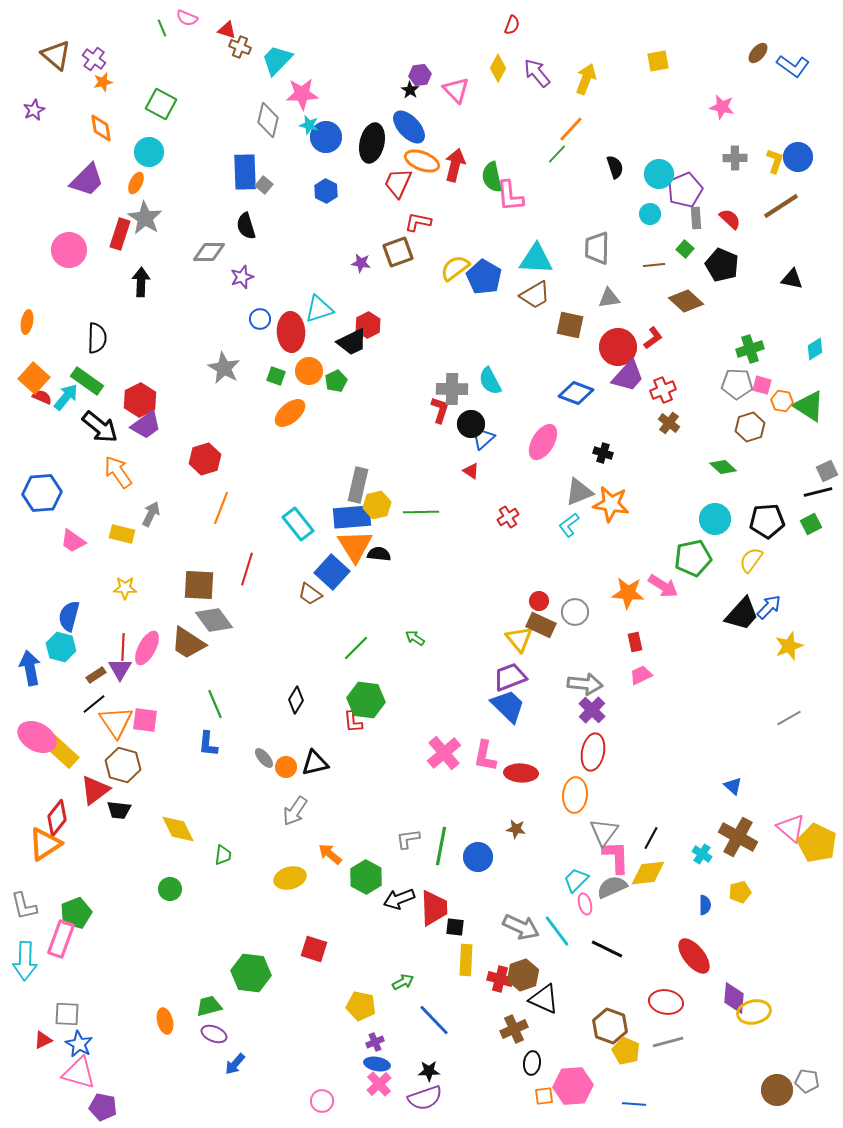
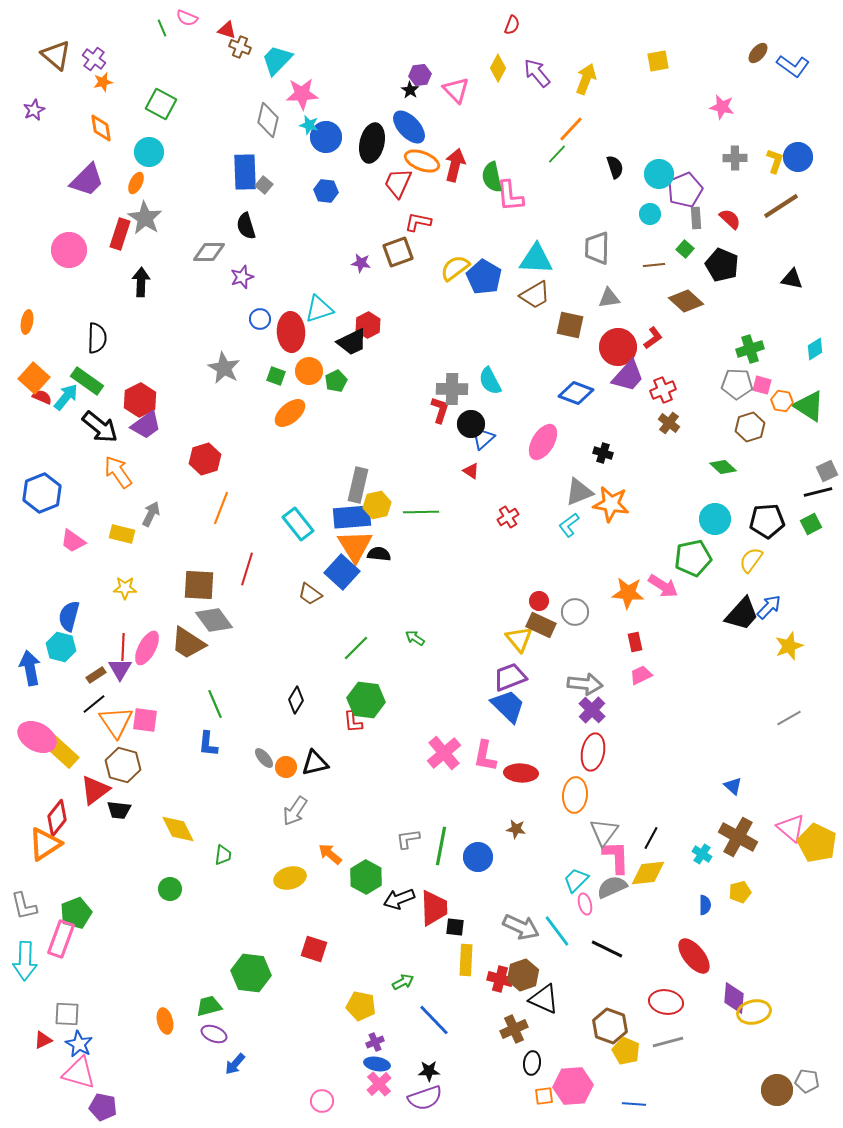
blue hexagon at (326, 191): rotated 20 degrees counterclockwise
blue hexagon at (42, 493): rotated 18 degrees counterclockwise
blue square at (332, 572): moved 10 px right
